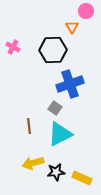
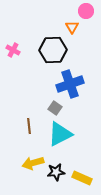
pink cross: moved 3 px down
